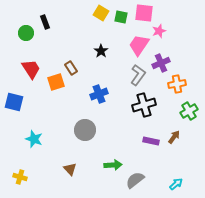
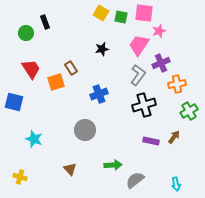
black star: moved 1 px right, 2 px up; rotated 24 degrees clockwise
cyan arrow: rotated 120 degrees clockwise
